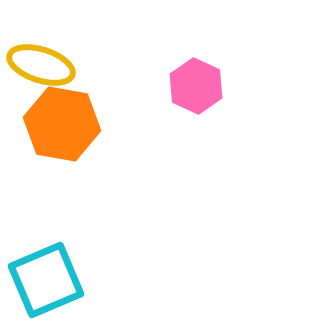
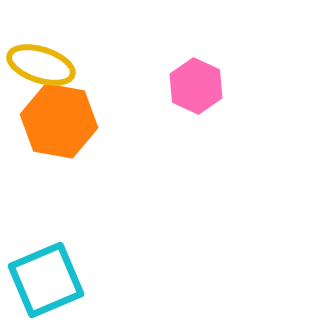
orange hexagon: moved 3 px left, 3 px up
